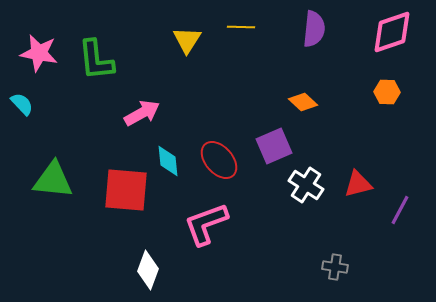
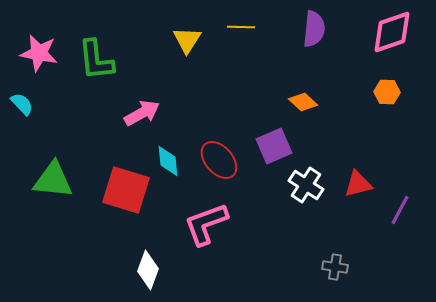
red square: rotated 12 degrees clockwise
